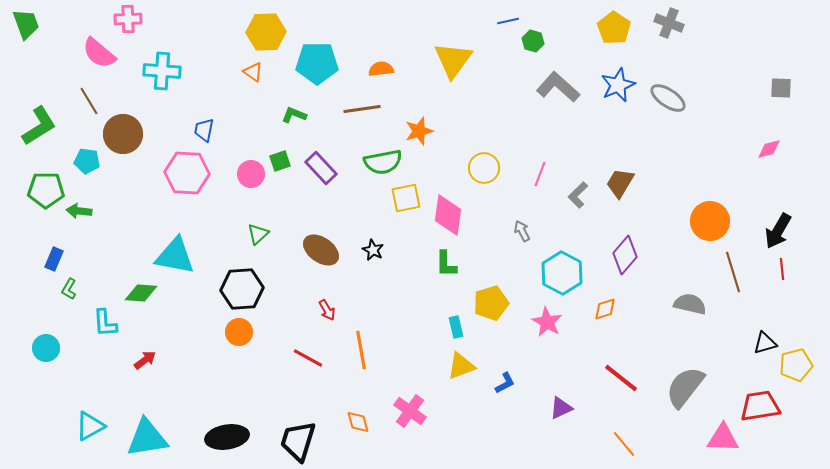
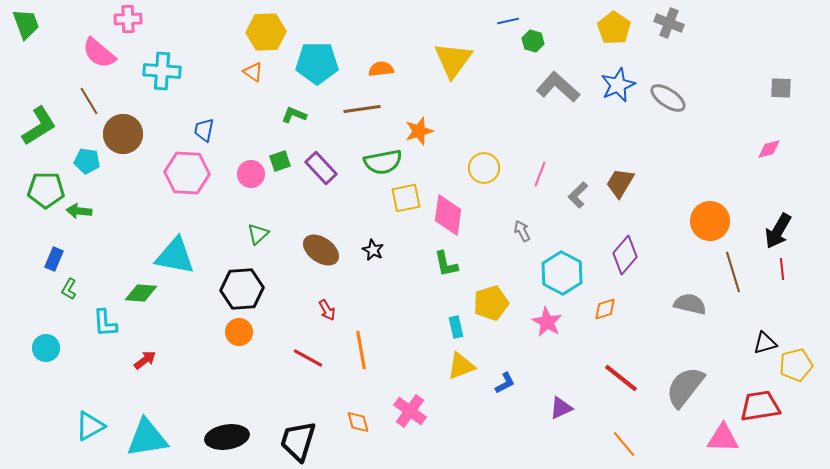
green L-shape at (446, 264): rotated 12 degrees counterclockwise
